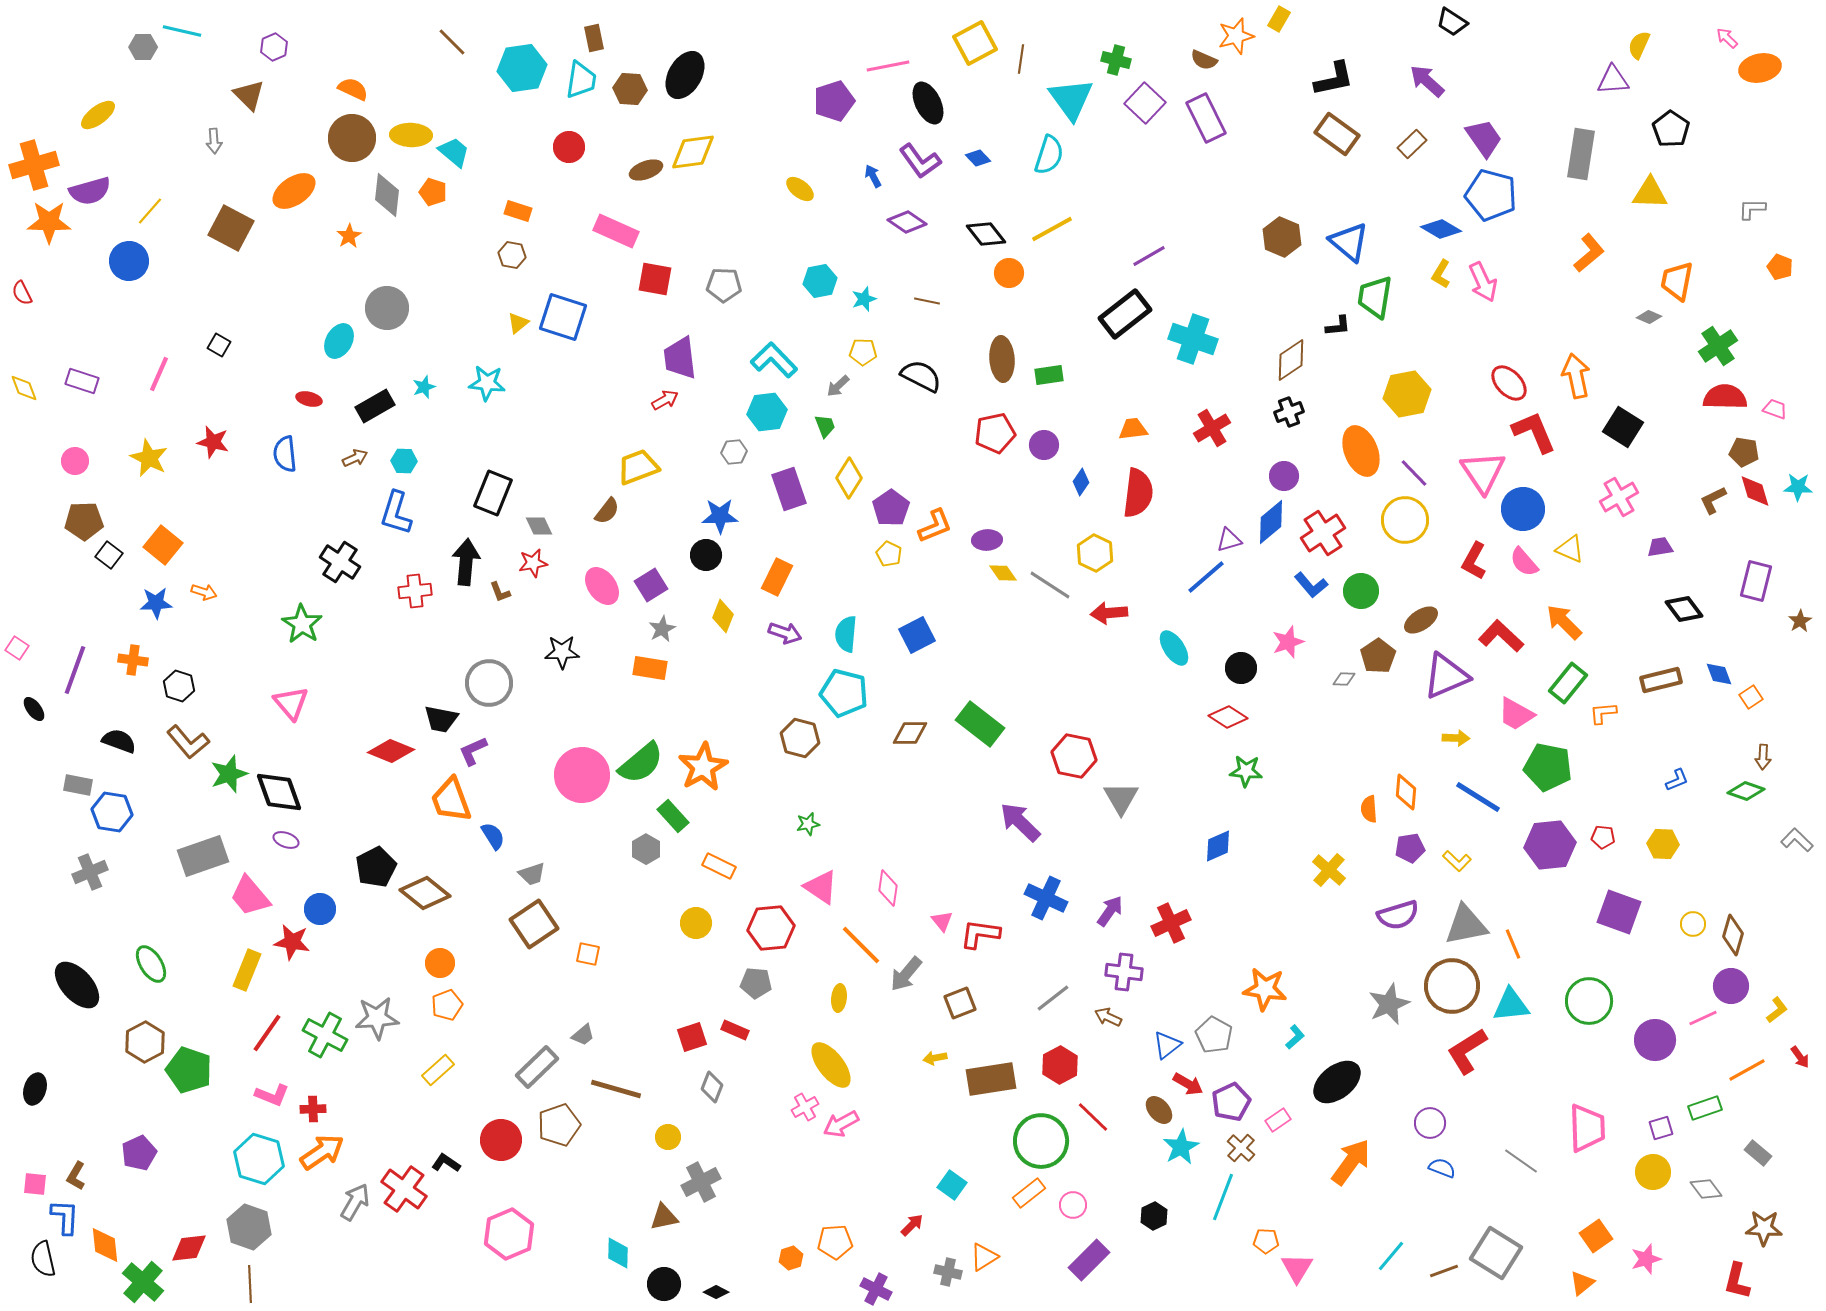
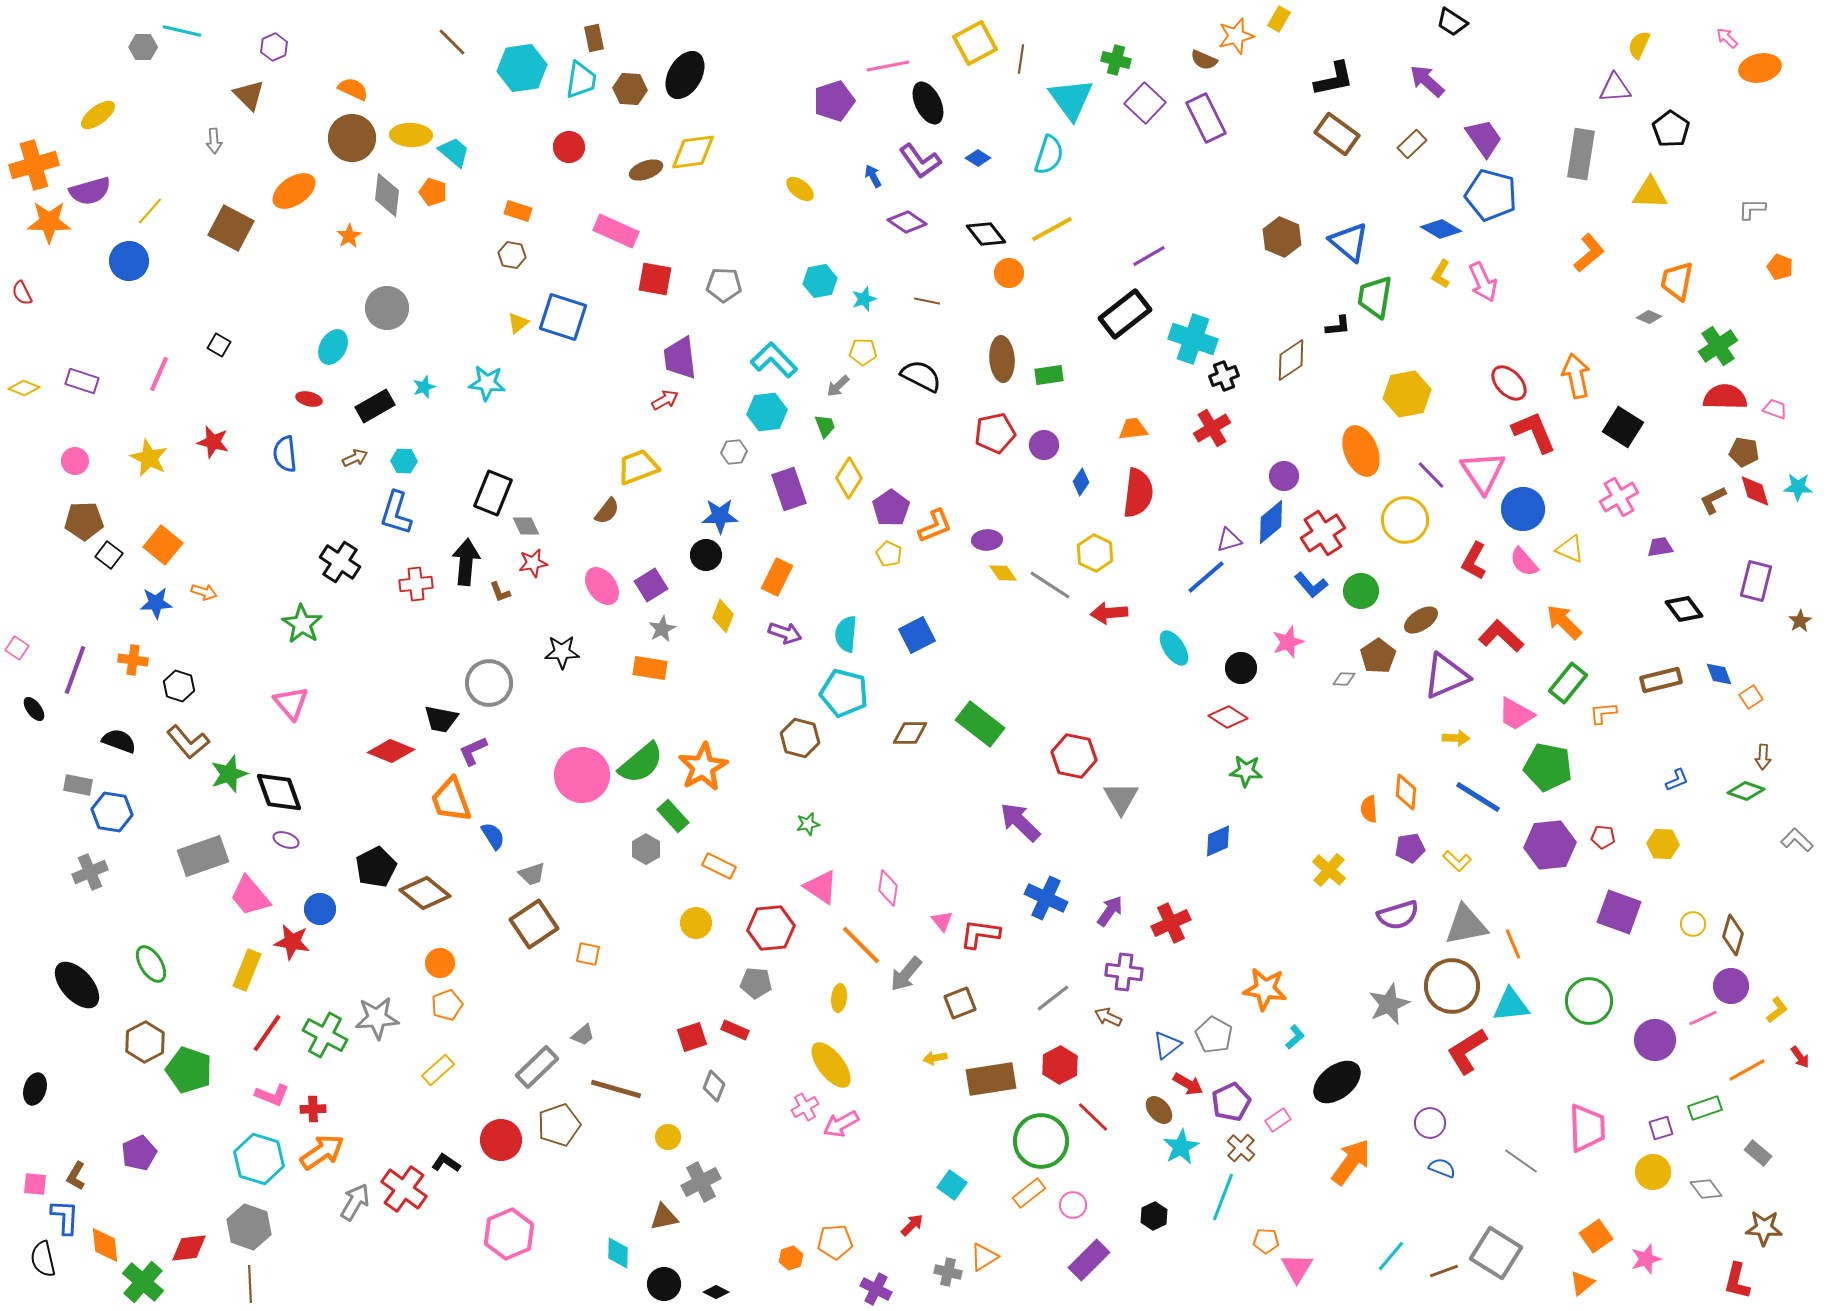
purple triangle at (1613, 80): moved 2 px right, 8 px down
blue diamond at (978, 158): rotated 15 degrees counterclockwise
cyan ellipse at (339, 341): moved 6 px left, 6 px down
yellow diamond at (24, 388): rotated 48 degrees counterclockwise
black cross at (1289, 412): moved 65 px left, 36 px up
purple line at (1414, 473): moved 17 px right, 2 px down
gray diamond at (539, 526): moved 13 px left
red cross at (415, 591): moved 1 px right, 7 px up
blue diamond at (1218, 846): moved 5 px up
gray diamond at (712, 1087): moved 2 px right, 1 px up
